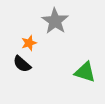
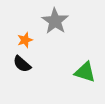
orange star: moved 4 px left, 3 px up
